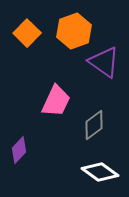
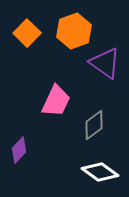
purple triangle: moved 1 px right, 1 px down
